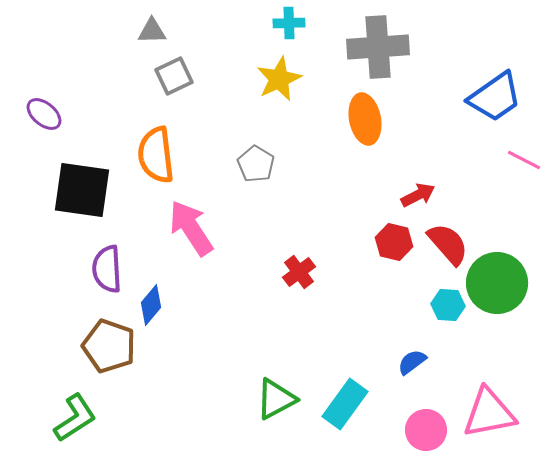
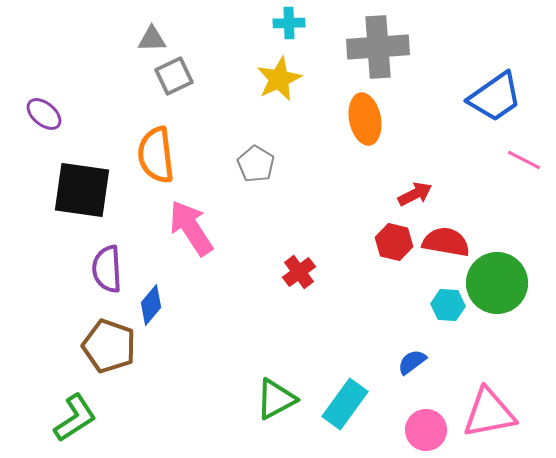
gray triangle: moved 8 px down
red arrow: moved 3 px left, 1 px up
red semicircle: moved 2 px left, 2 px up; rotated 39 degrees counterclockwise
